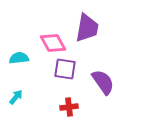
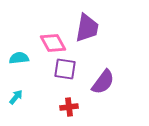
purple semicircle: rotated 72 degrees clockwise
